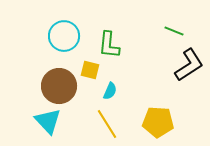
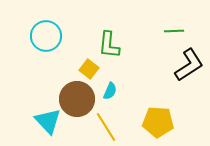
green line: rotated 24 degrees counterclockwise
cyan circle: moved 18 px left
yellow square: moved 1 px left, 1 px up; rotated 24 degrees clockwise
brown circle: moved 18 px right, 13 px down
yellow line: moved 1 px left, 3 px down
